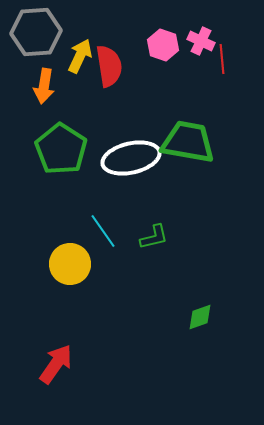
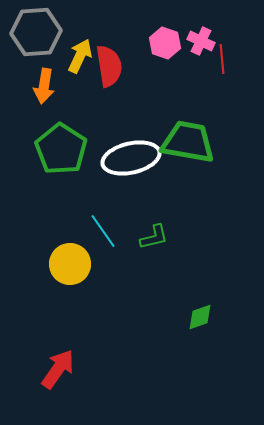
pink hexagon: moved 2 px right, 2 px up
red arrow: moved 2 px right, 5 px down
